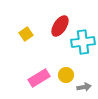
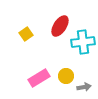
yellow circle: moved 1 px down
